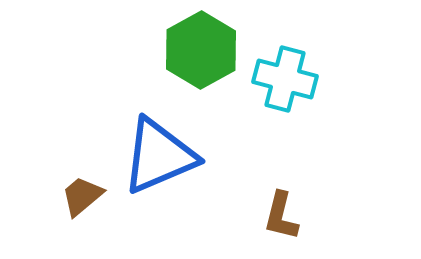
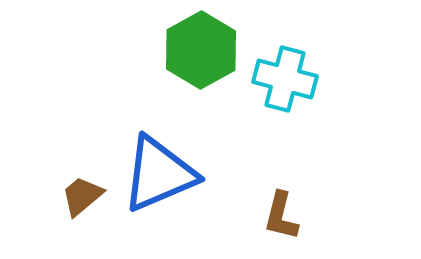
blue triangle: moved 18 px down
